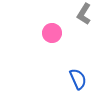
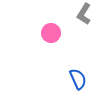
pink circle: moved 1 px left
